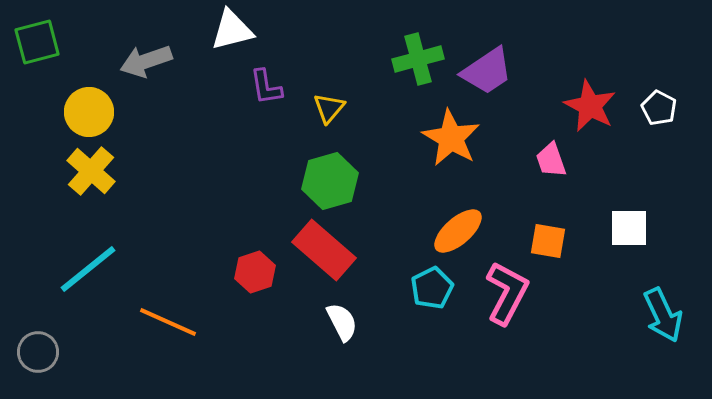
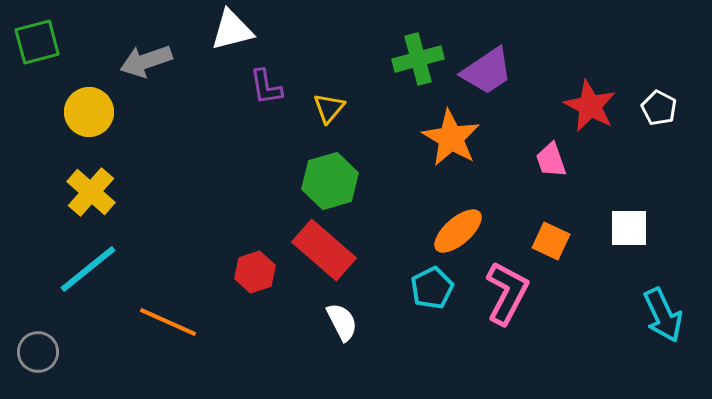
yellow cross: moved 21 px down
orange square: moved 3 px right; rotated 15 degrees clockwise
